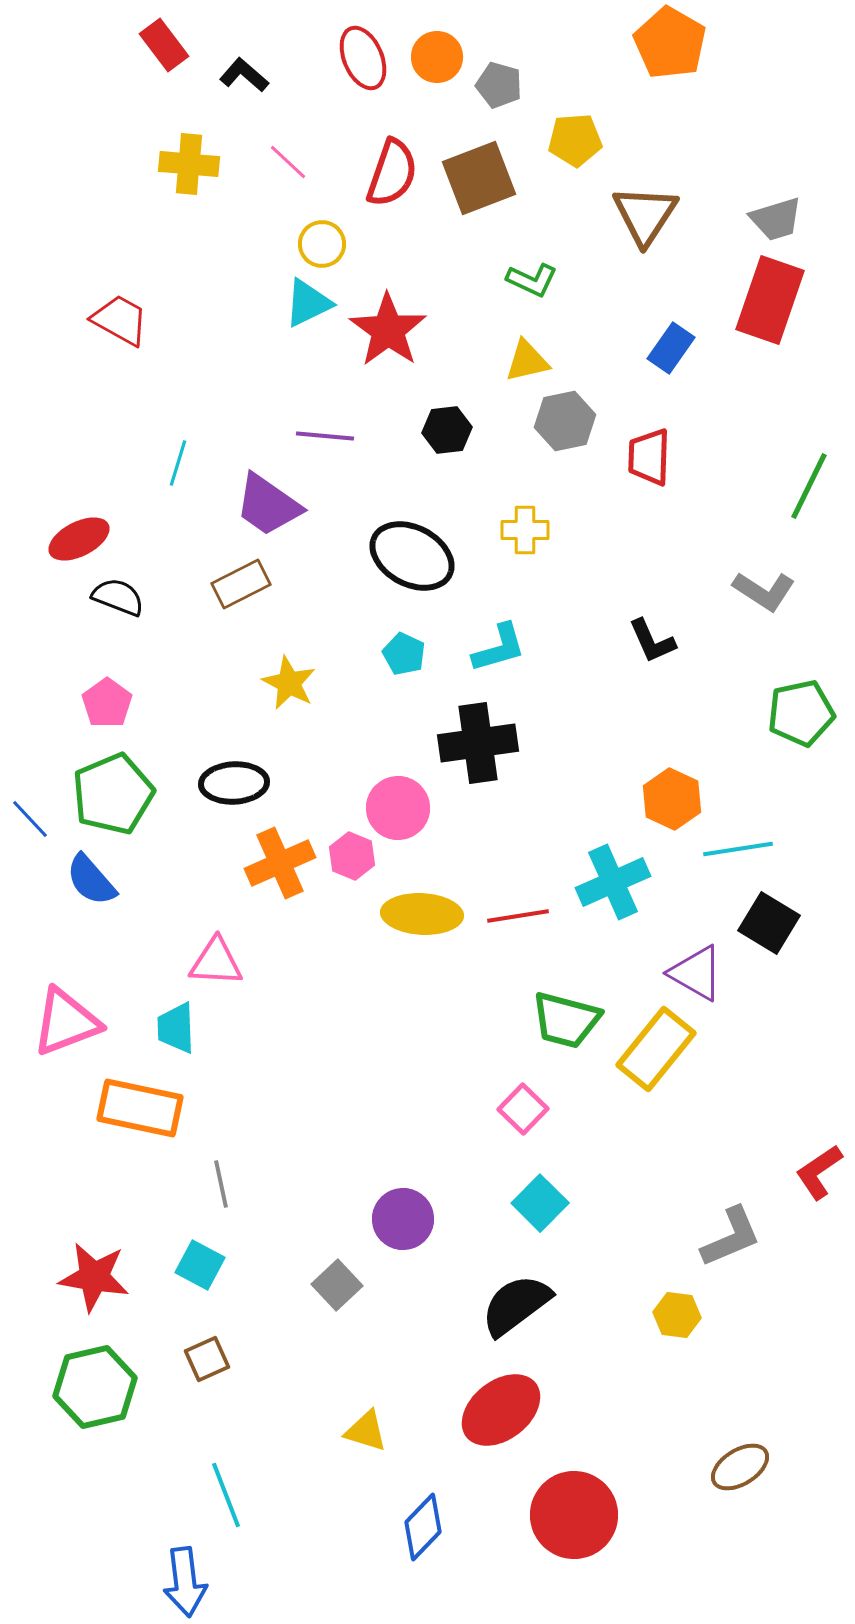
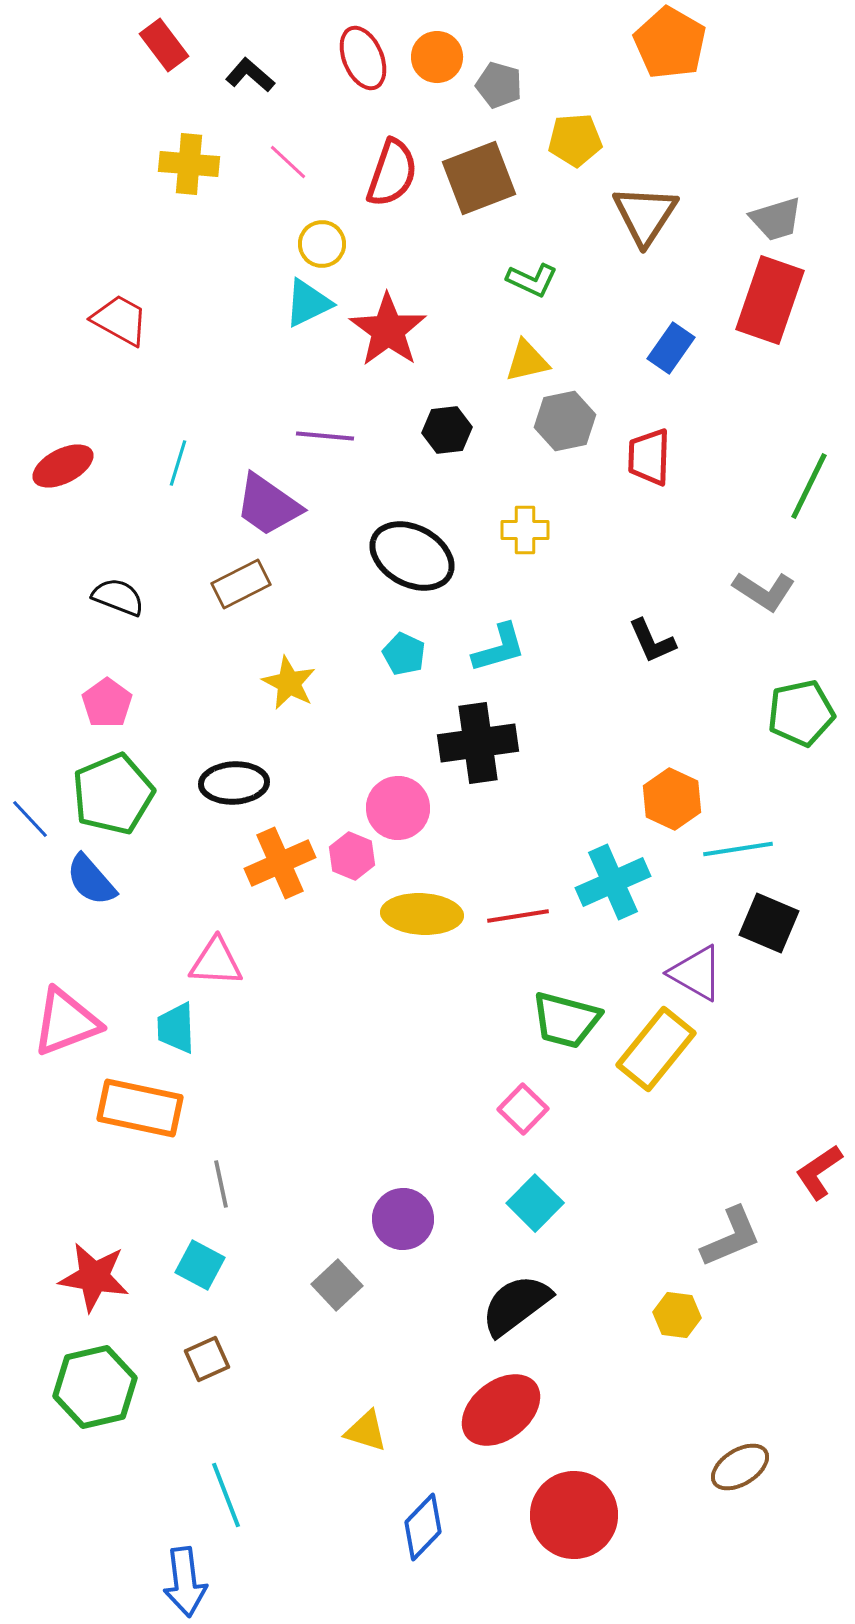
black L-shape at (244, 75): moved 6 px right
red ellipse at (79, 539): moved 16 px left, 73 px up
black square at (769, 923): rotated 8 degrees counterclockwise
cyan square at (540, 1203): moved 5 px left
